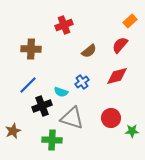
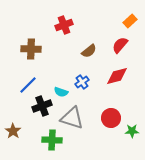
brown star: rotated 14 degrees counterclockwise
